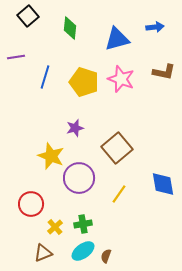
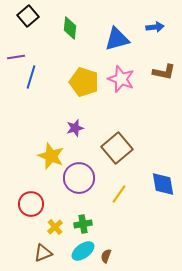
blue line: moved 14 px left
